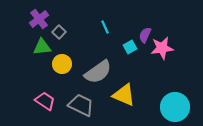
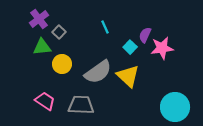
cyan square: rotated 16 degrees counterclockwise
yellow triangle: moved 4 px right, 19 px up; rotated 20 degrees clockwise
gray trapezoid: rotated 24 degrees counterclockwise
